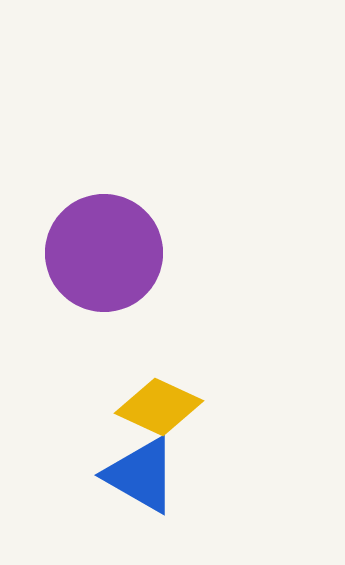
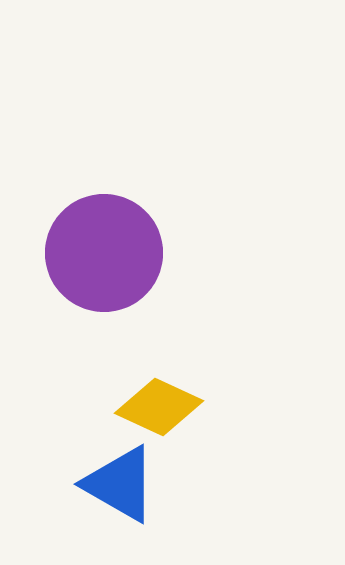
blue triangle: moved 21 px left, 9 px down
